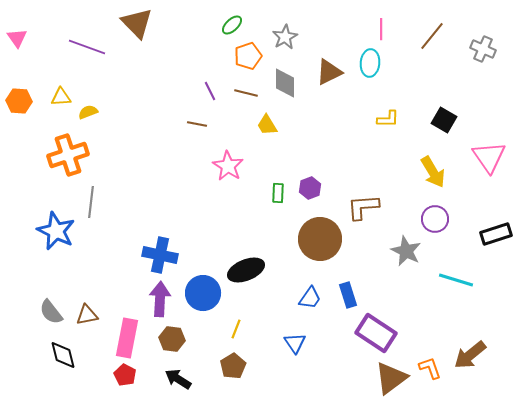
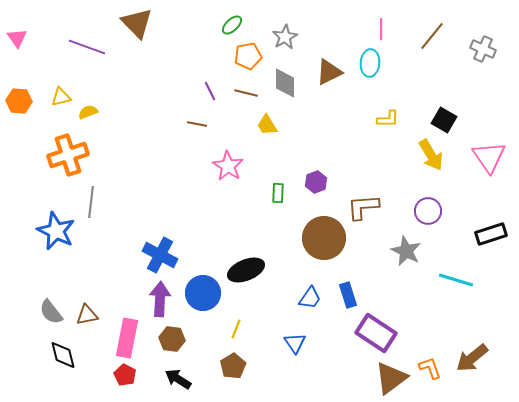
orange pentagon at (248, 56): rotated 8 degrees clockwise
yellow triangle at (61, 97): rotated 10 degrees counterclockwise
yellow arrow at (433, 172): moved 2 px left, 17 px up
purple hexagon at (310, 188): moved 6 px right, 6 px up
purple circle at (435, 219): moved 7 px left, 8 px up
black rectangle at (496, 234): moved 5 px left
brown circle at (320, 239): moved 4 px right, 1 px up
blue cross at (160, 255): rotated 16 degrees clockwise
brown arrow at (470, 355): moved 2 px right, 3 px down
